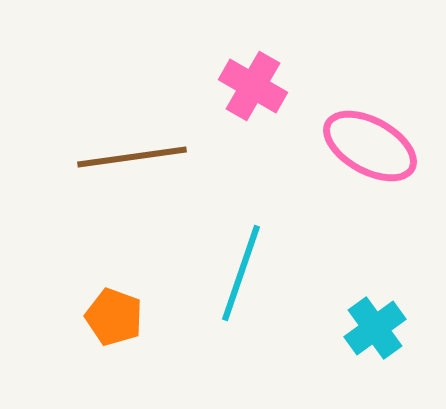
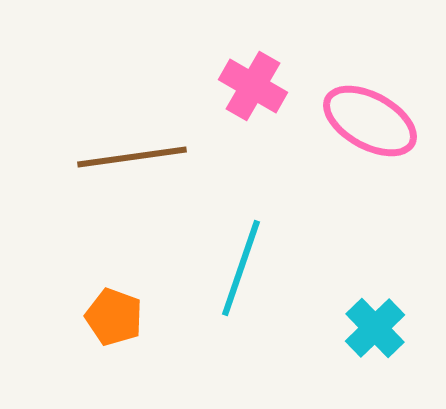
pink ellipse: moved 25 px up
cyan line: moved 5 px up
cyan cross: rotated 8 degrees counterclockwise
